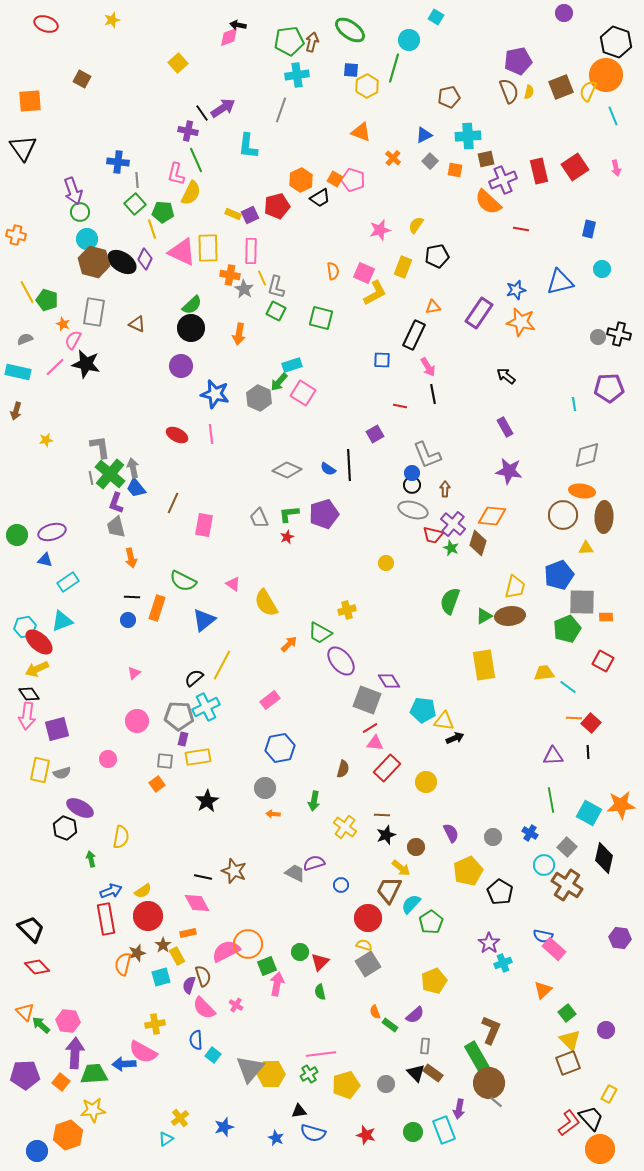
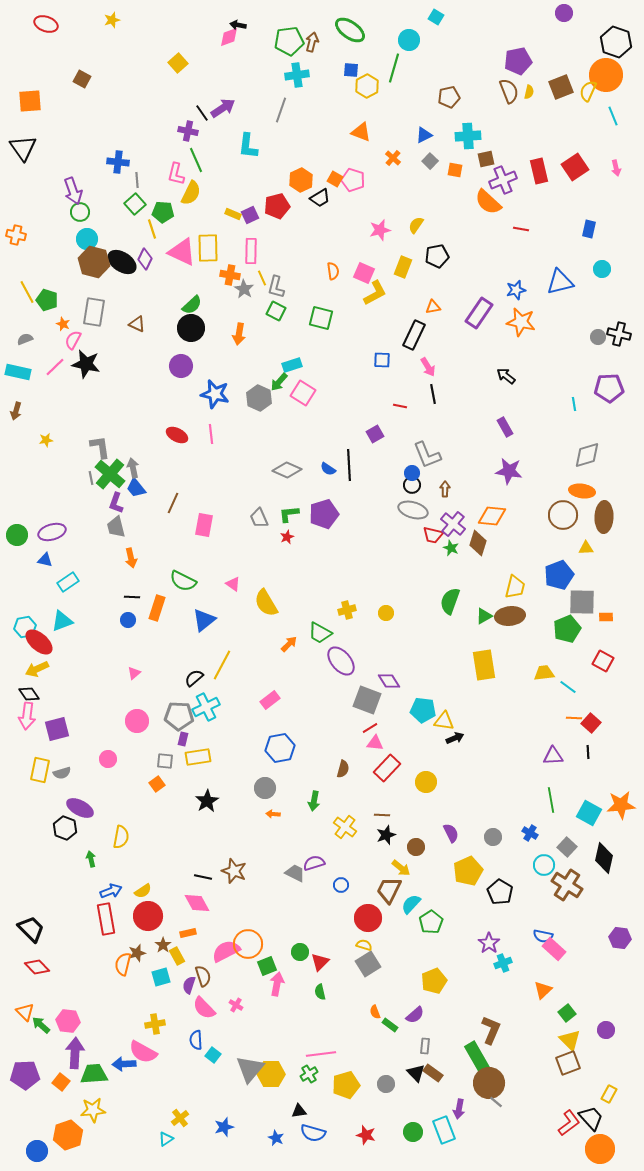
yellow circle at (386, 563): moved 50 px down
